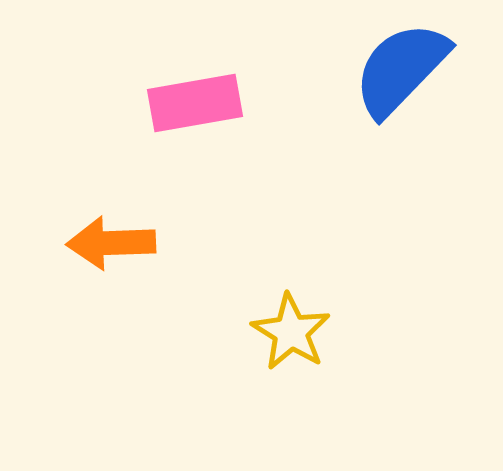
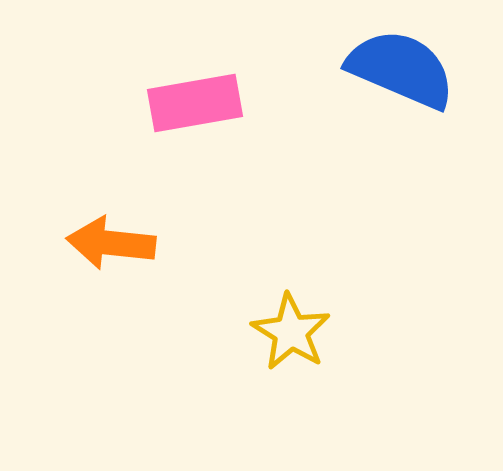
blue semicircle: rotated 69 degrees clockwise
orange arrow: rotated 8 degrees clockwise
